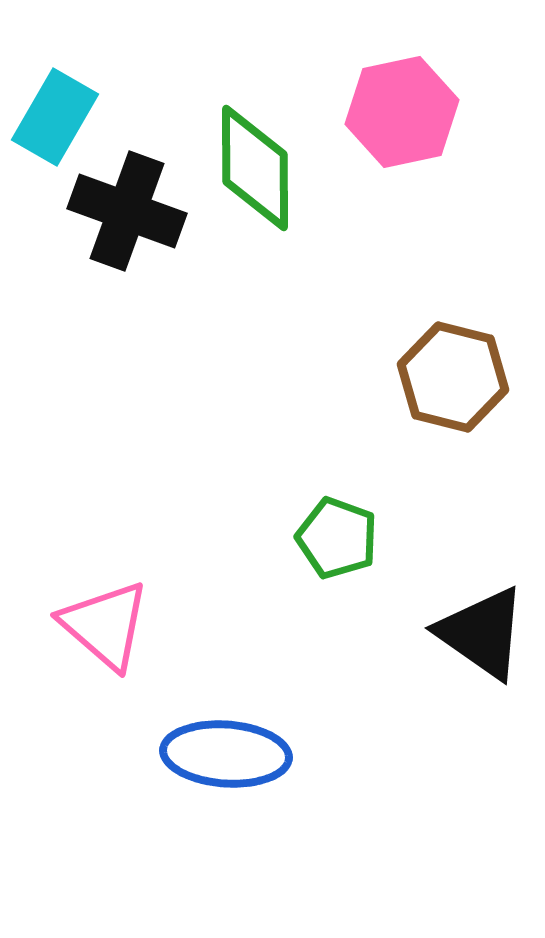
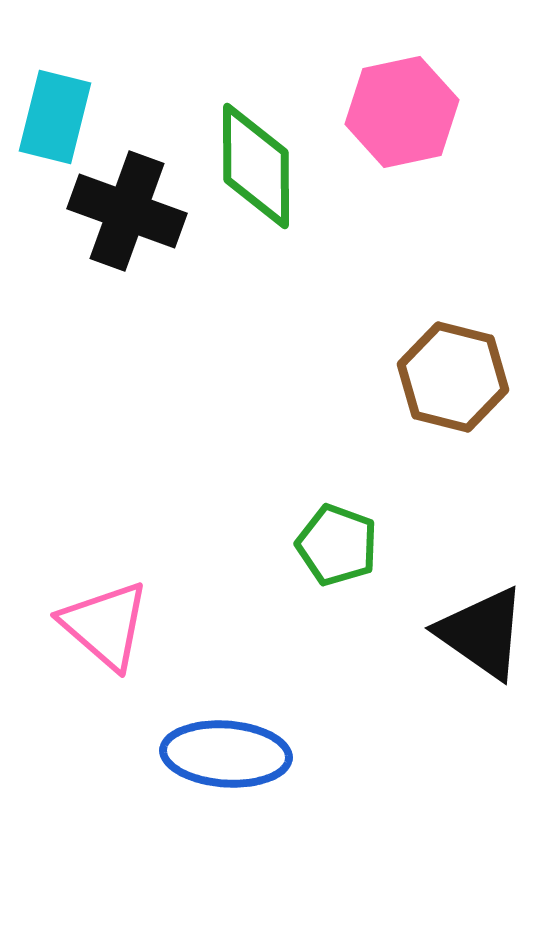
cyan rectangle: rotated 16 degrees counterclockwise
green diamond: moved 1 px right, 2 px up
green pentagon: moved 7 px down
